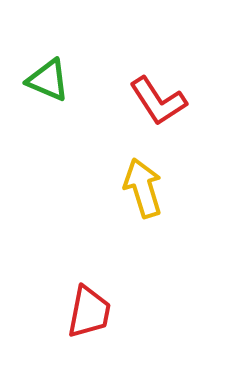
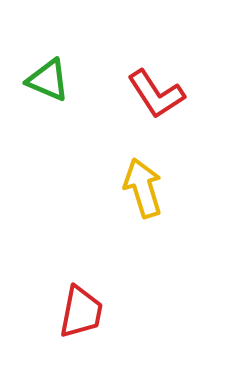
red L-shape: moved 2 px left, 7 px up
red trapezoid: moved 8 px left
